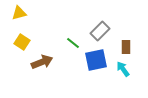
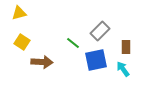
brown arrow: rotated 25 degrees clockwise
